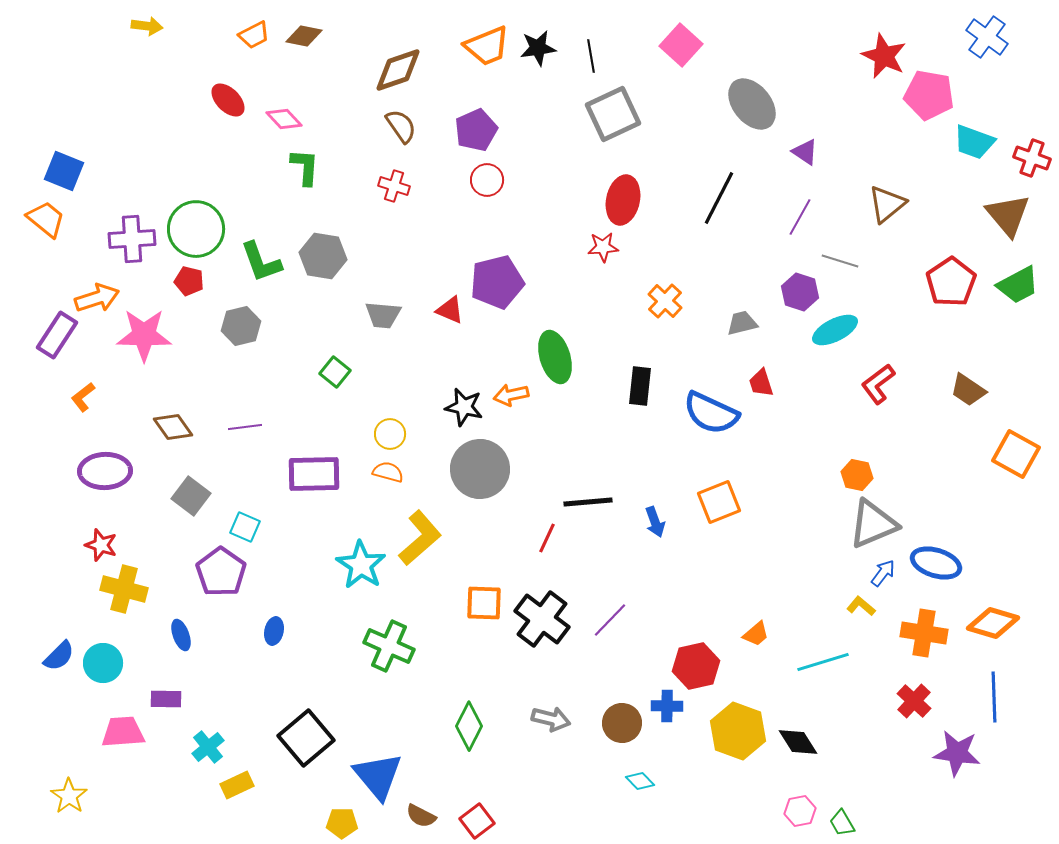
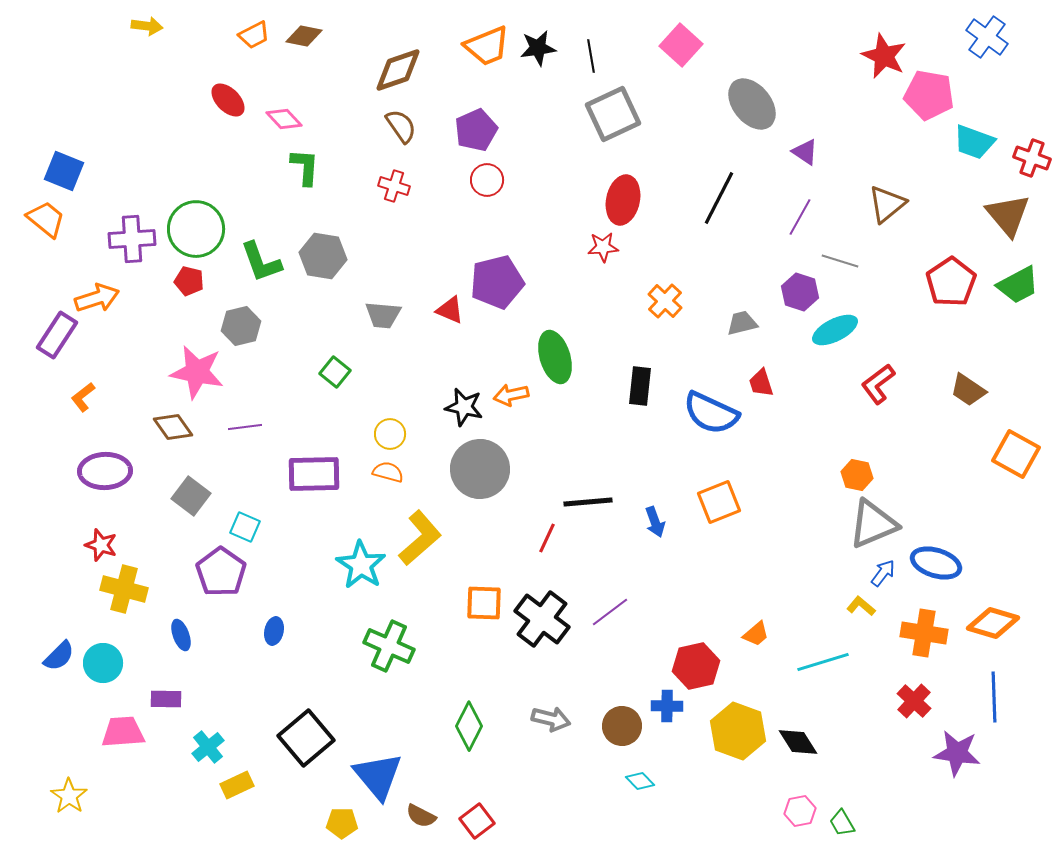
pink star at (144, 335): moved 53 px right, 37 px down; rotated 10 degrees clockwise
purple line at (610, 620): moved 8 px up; rotated 9 degrees clockwise
brown circle at (622, 723): moved 3 px down
